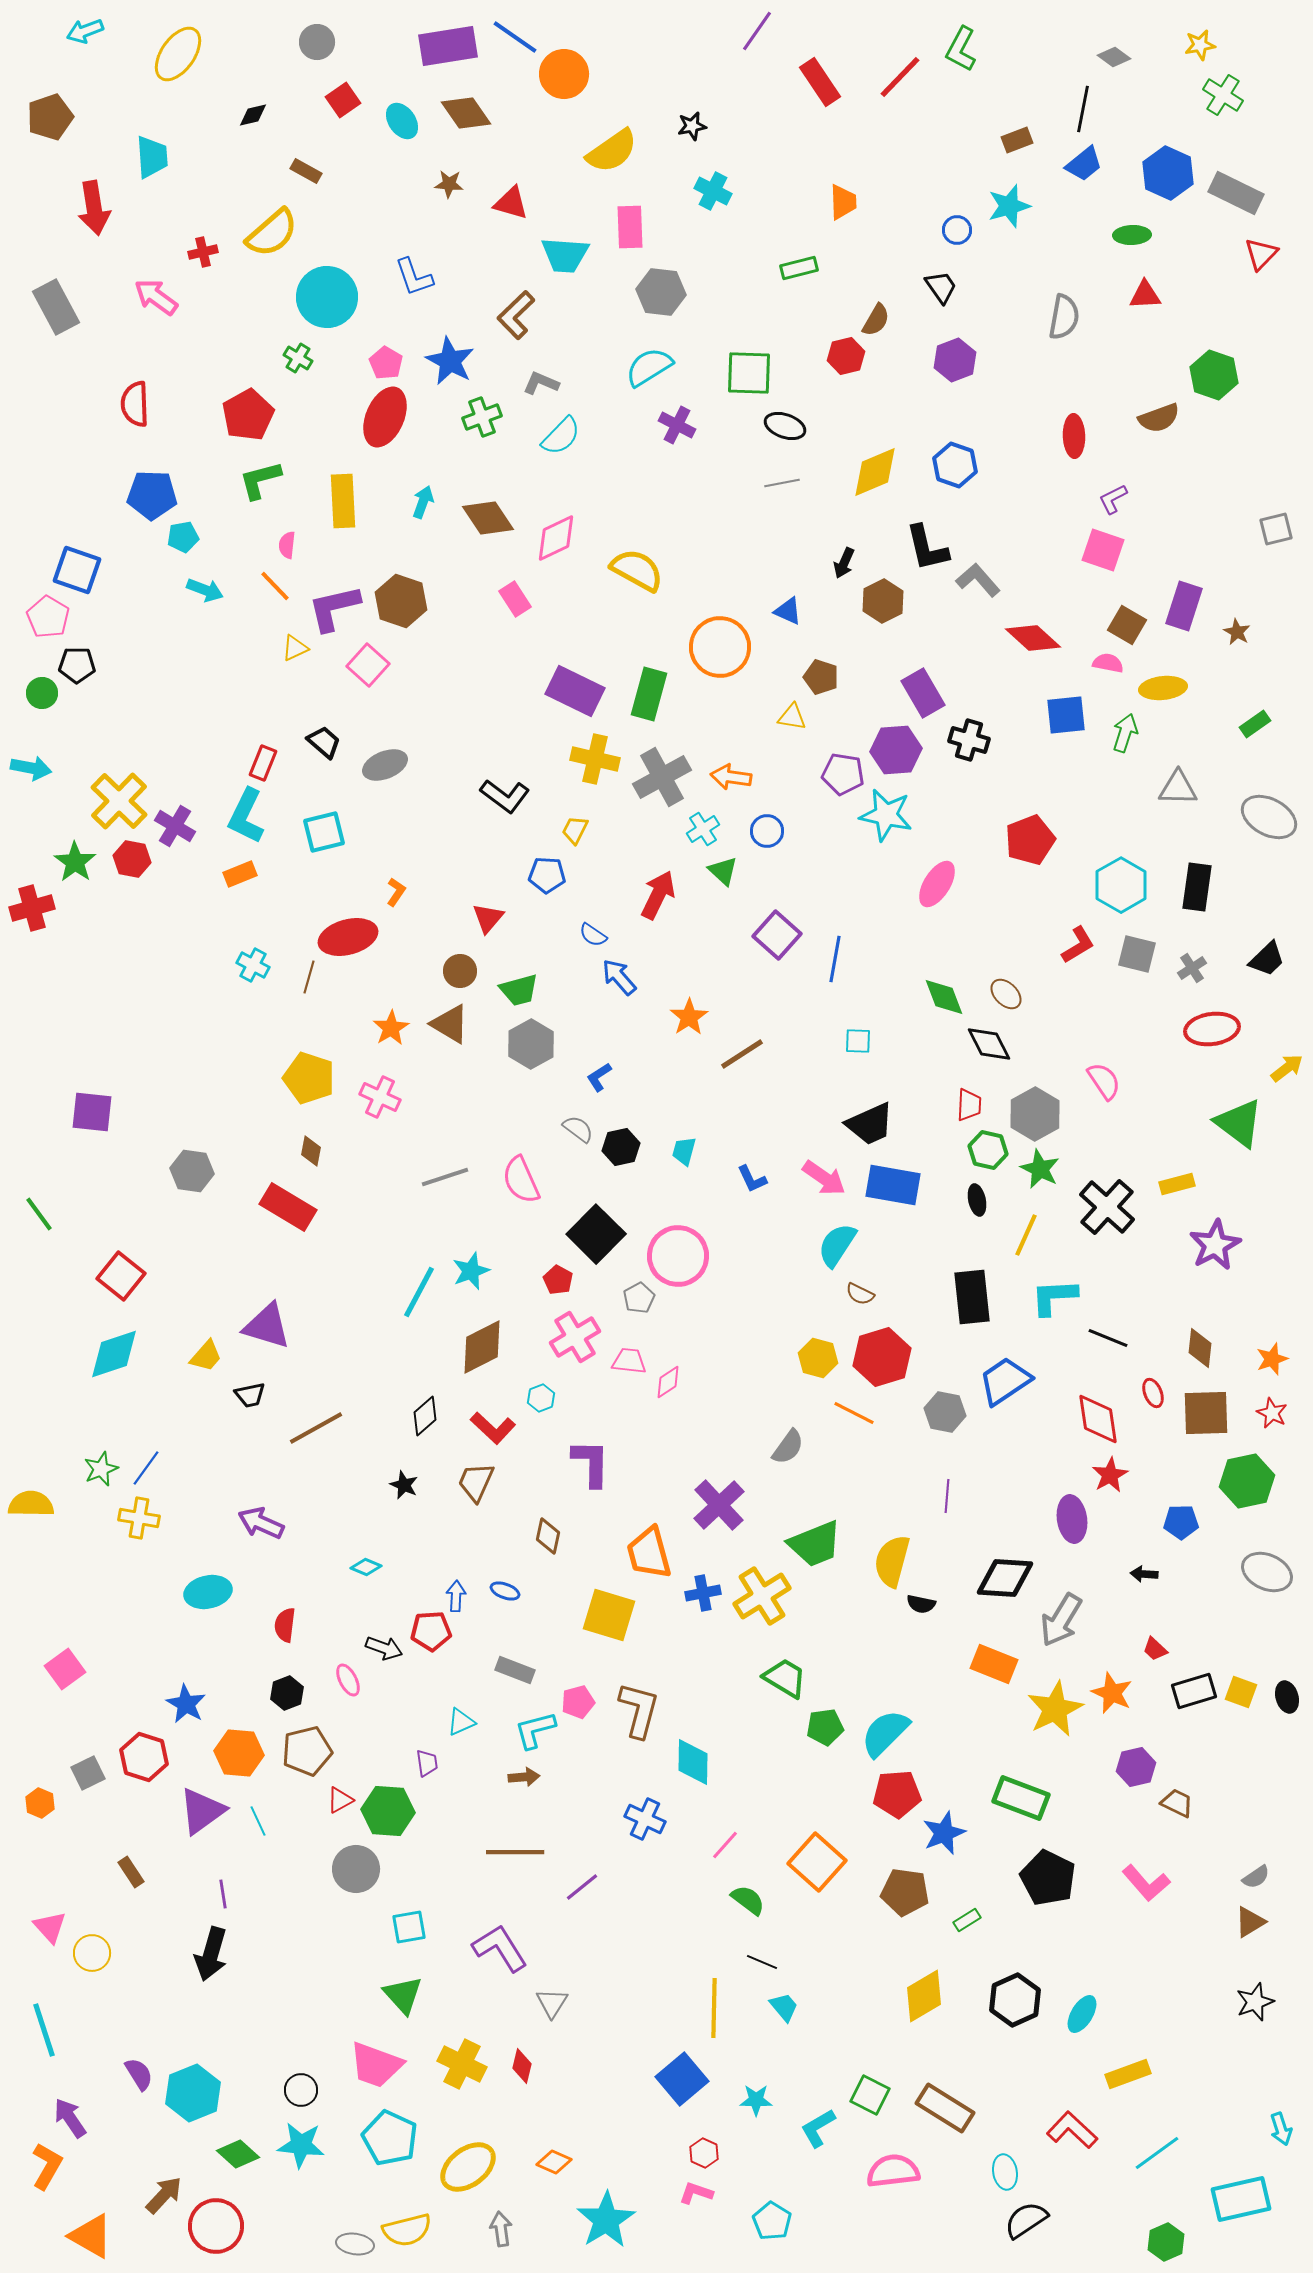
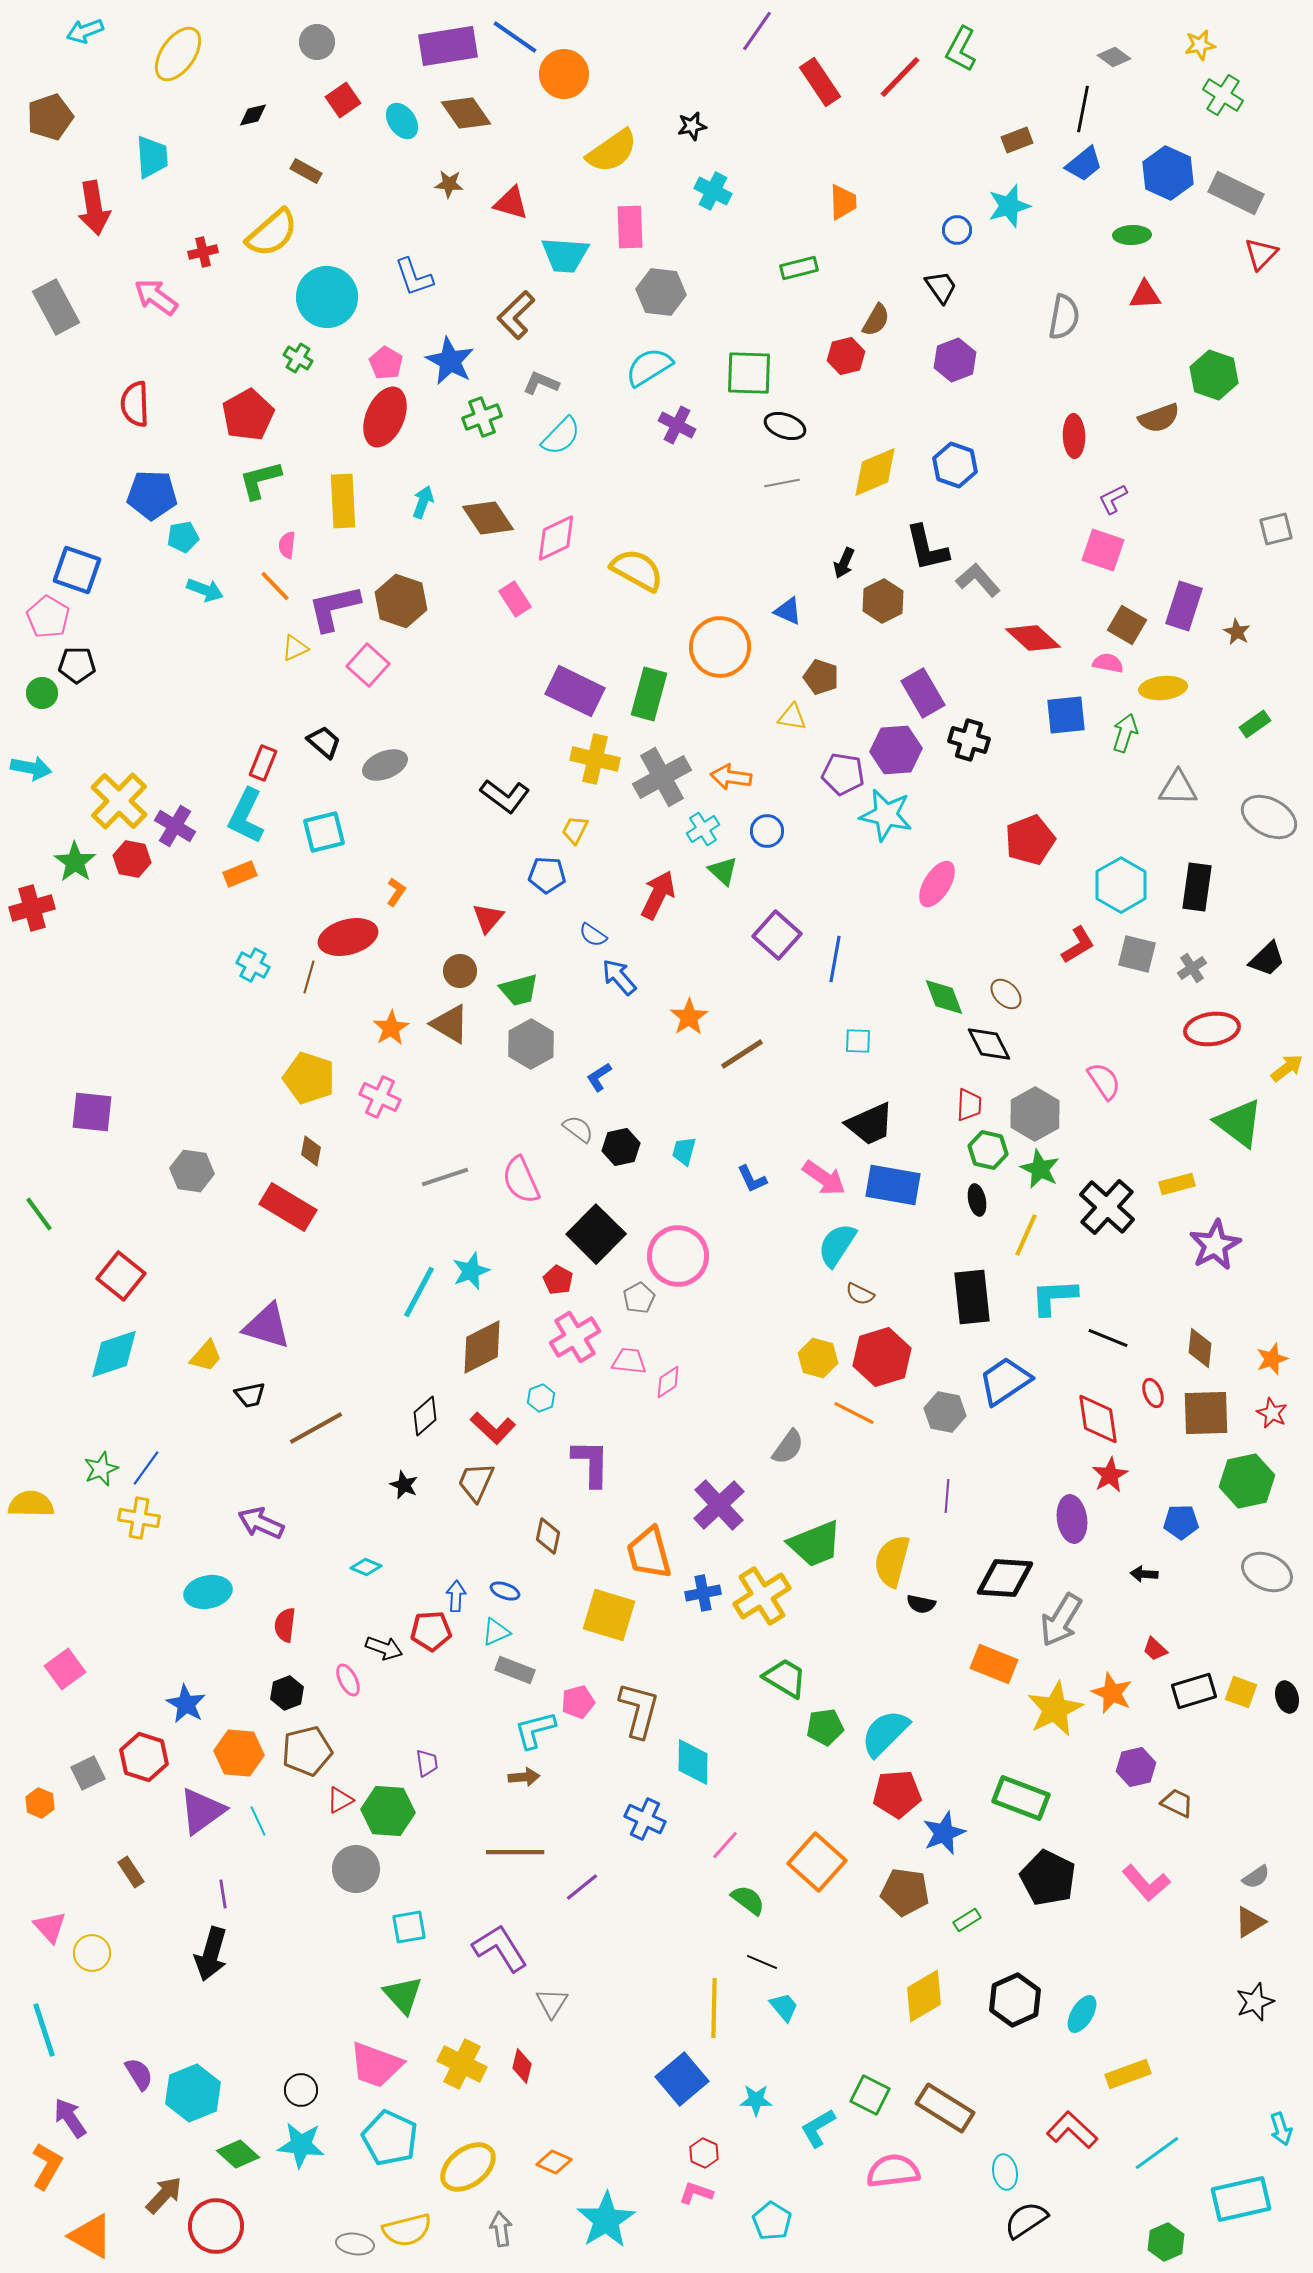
cyan triangle at (461, 1722): moved 35 px right, 90 px up
